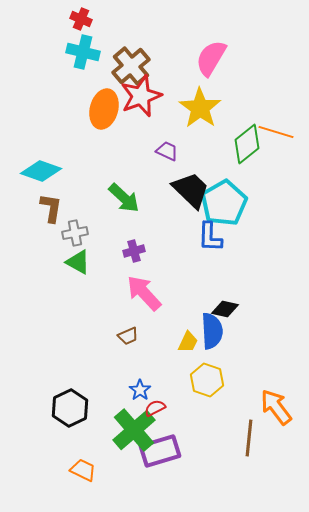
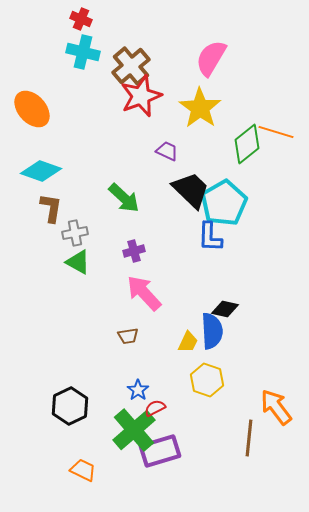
orange ellipse: moved 72 px left; rotated 57 degrees counterclockwise
brown trapezoid: rotated 15 degrees clockwise
blue star: moved 2 px left
black hexagon: moved 2 px up
